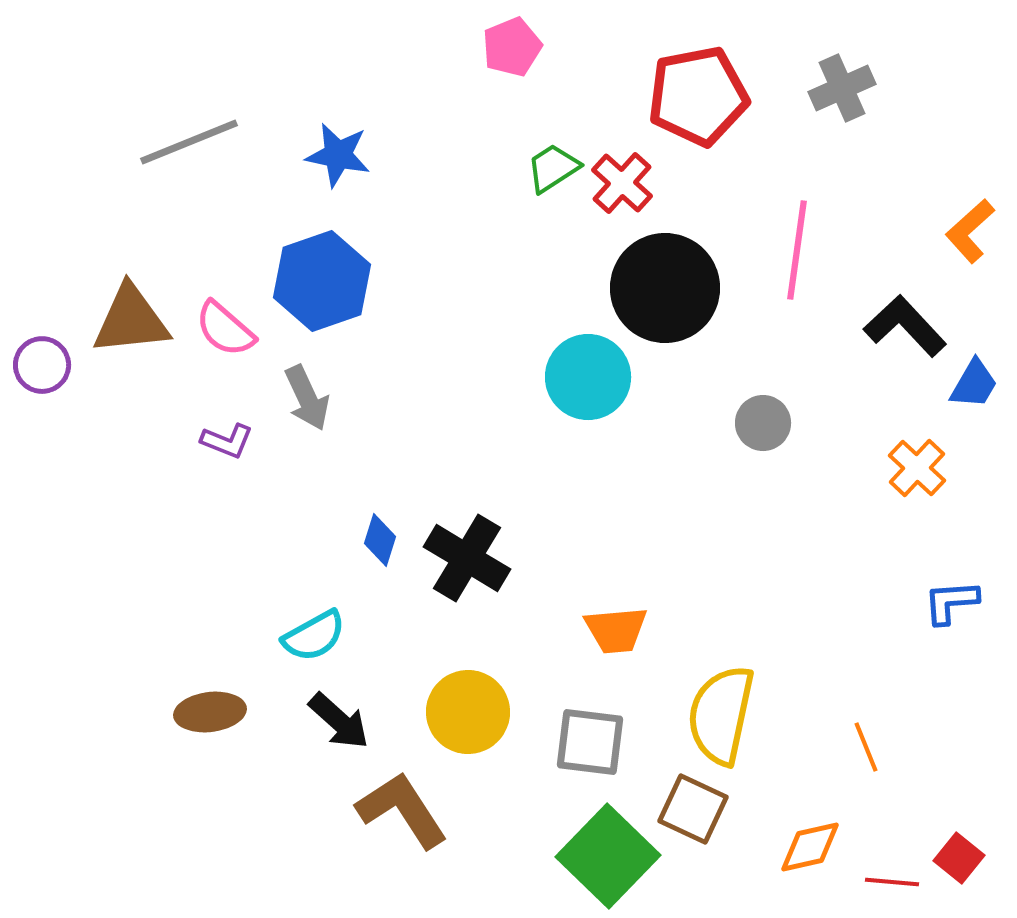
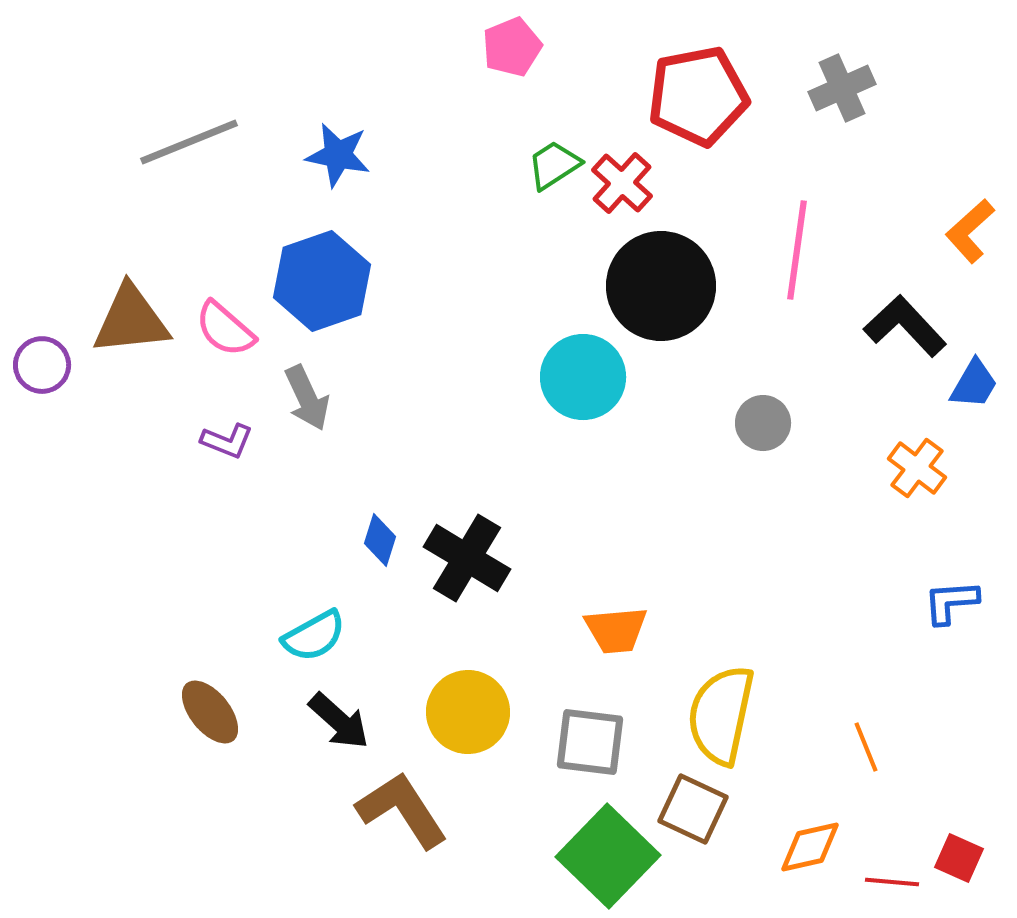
green trapezoid: moved 1 px right, 3 px up
black circle: moved 4 px left, 2 px up
cyan circle: moved 5 px left
orange cross: rotated 6 degrees counterclockwise
brown ellipse: rotated 58 degrees clockwise
red square: rotated 15 degrees counterclockwise
